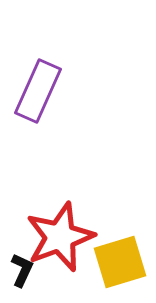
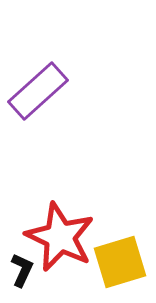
purple rectangle: rotated 24 degrees clockwise
red star: rotated 26 degrees counterclockwise
